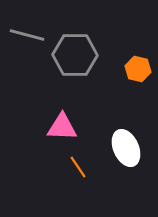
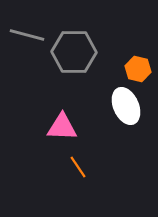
gray hexagon: moved 1 px left, 3 px up
white ellipse: moved 42 px up
